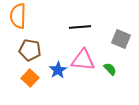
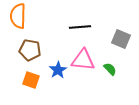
orange square: moved 1 px right, 2 px down; rotated 24 degrees counterclockwise
